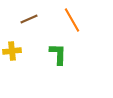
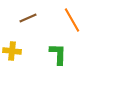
brown line: moved 1 px left, 1 px up
yellow cross: rotated 12 degrees clockwise
